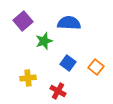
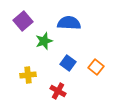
yellow cross: moved 3 px up
